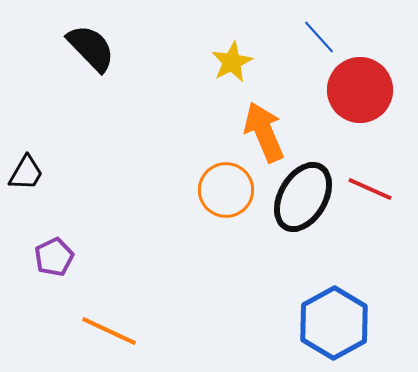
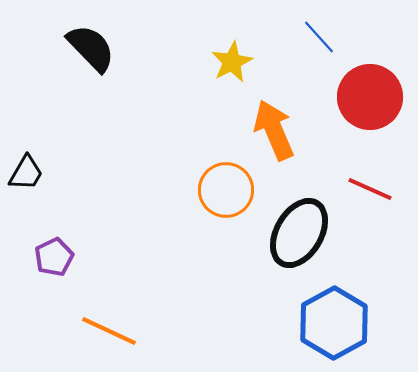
red circle: moved 10 px right, 7 px down
orange arrow: moved 10 px right, 2 px up
black ellipse: moved 4 px left, 36 px down
